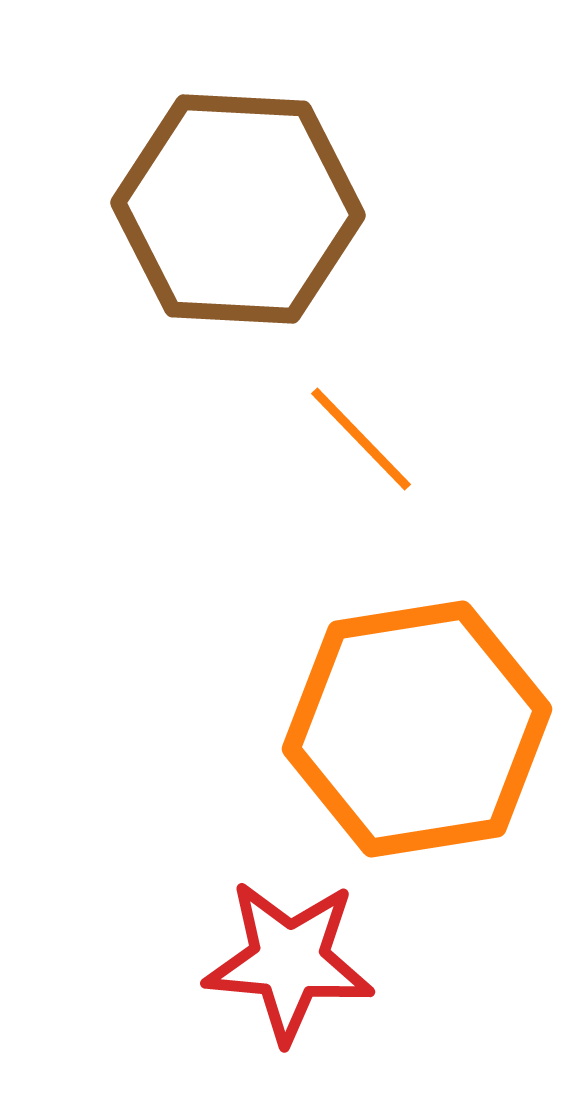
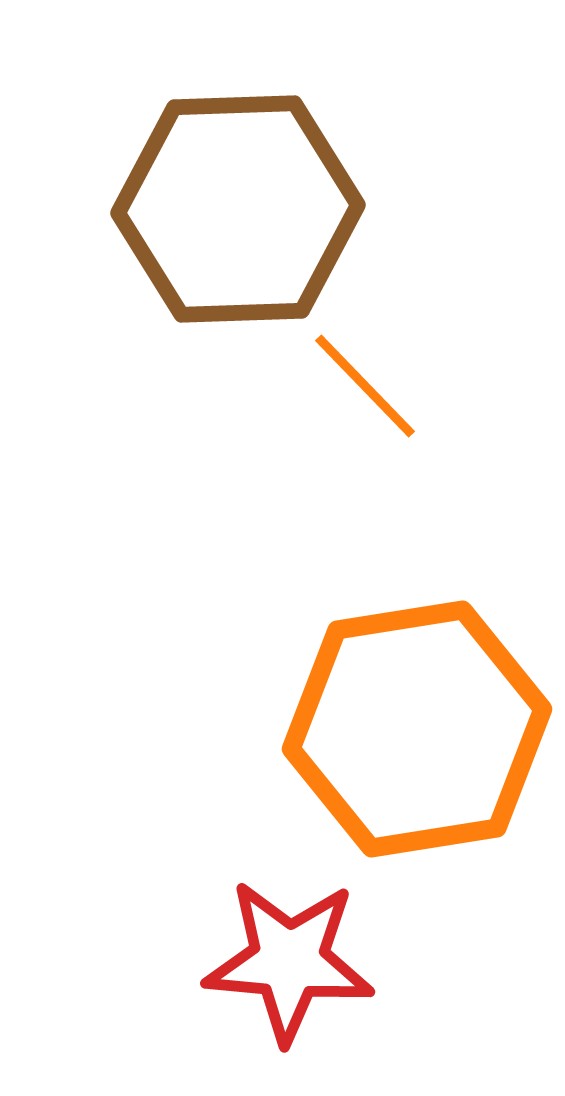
brown hexagon: rotated 5 degrees counterclockwise
orange line: moved 4 px right, 53 px up
